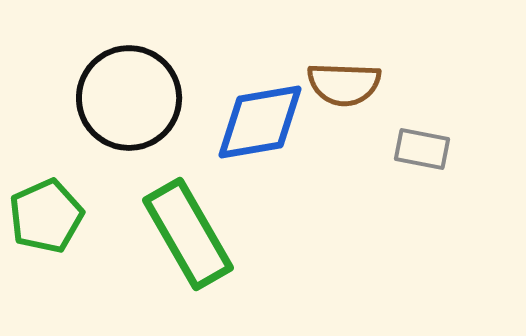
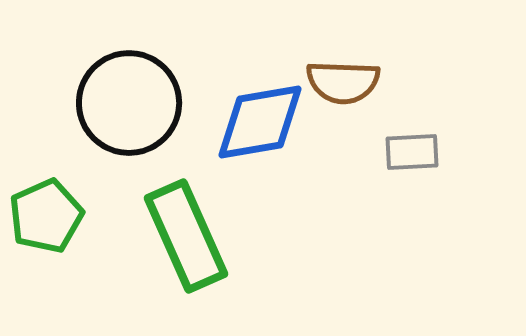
brown semicircle: moved 1 px left, 2 px up
black circle: moved 5 px down
gray rectangle: moved 10 px left, 3 px down; rotated 14 degrees counterclockwise
green rectangle: moved 2 px left, 2 px down; rotated 6 degrees clockwise
